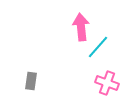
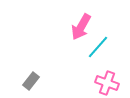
pink arrow: rotated 144 degrees counterclockwise
gray rectangle: rotated 30 degrees clockwise
